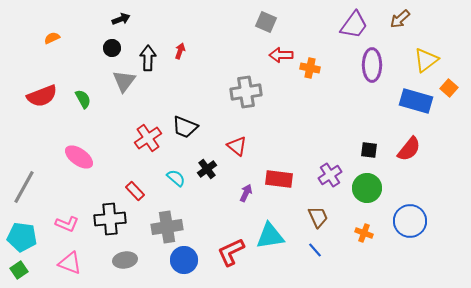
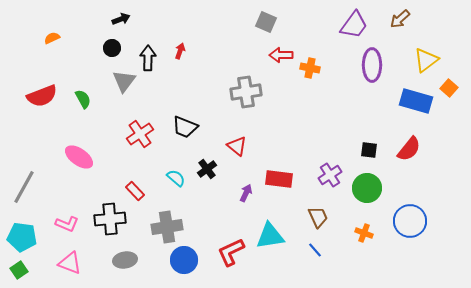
red cross at (148, 138): moved 8 px left, 4 px up
